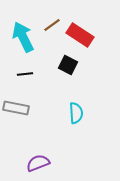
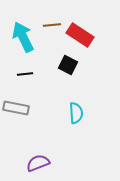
brown line: rotated 30 degrees clockwise
